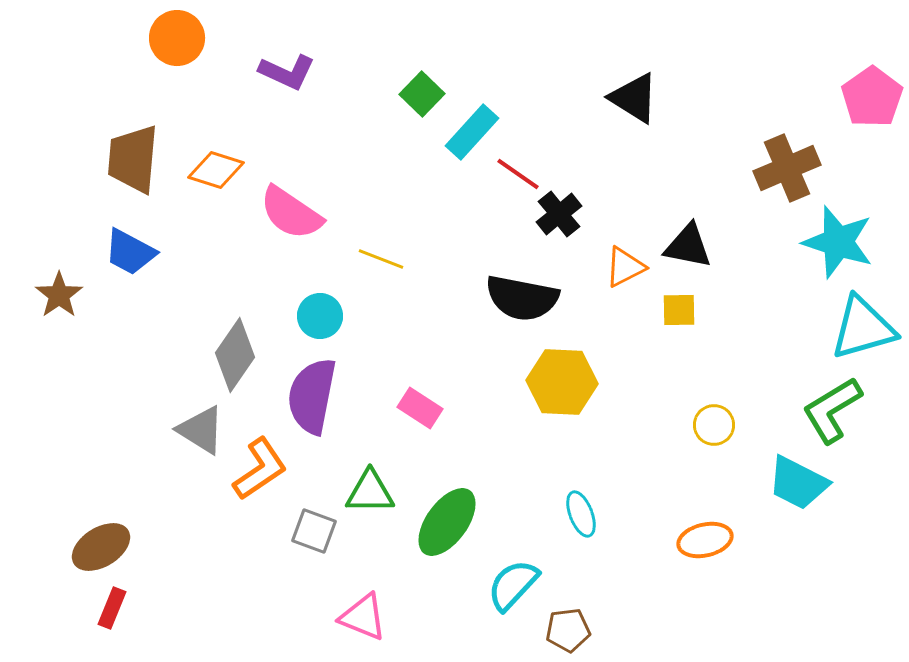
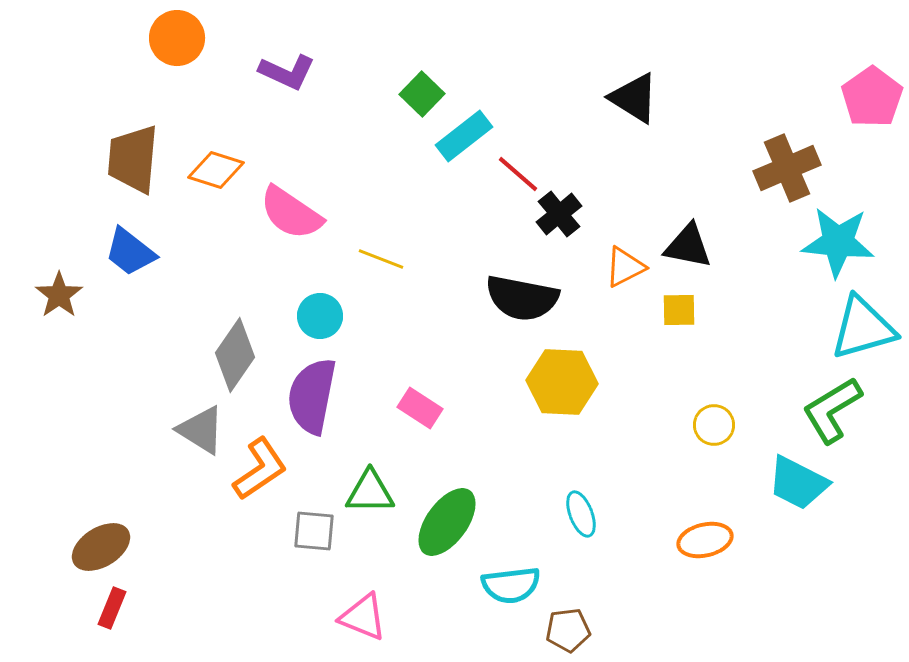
cyan rectangle at (472, 132): moved 8 px left, 4 px down; rotated 10 degrees clockwise
red line at (518, 174): rotated 6 degrees clockwise
cyan star at (838, 242): rotated 12 degrees counterclockwise
blue trapezoid at (130, 252): rotated 10 degrees clockwise
gray square at (314, 531): rotated 15 degrees counterclockwise
cyan semicircle at (513, 585): moved 2 px left; rotated 140 degrees counterclockwise
